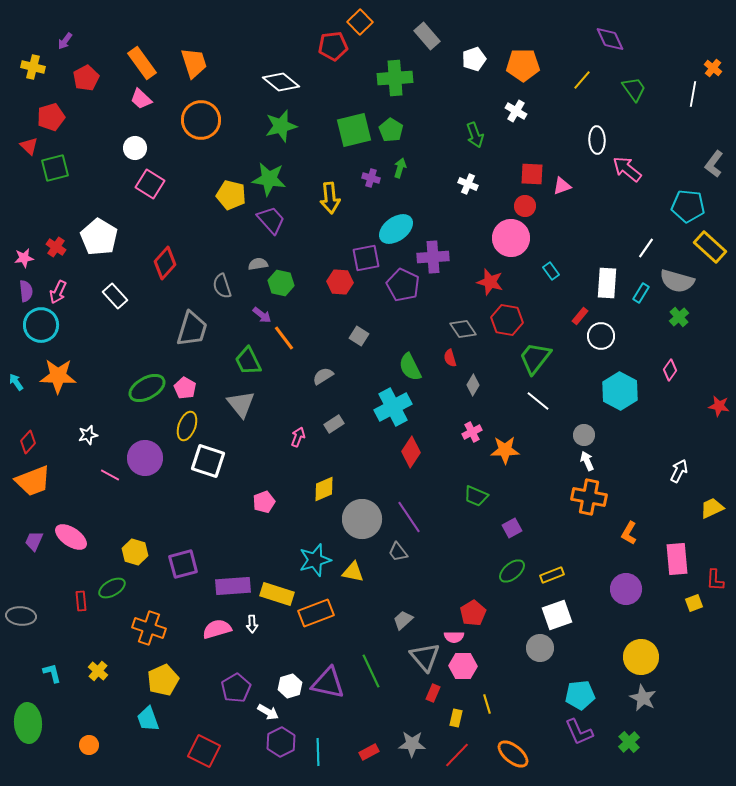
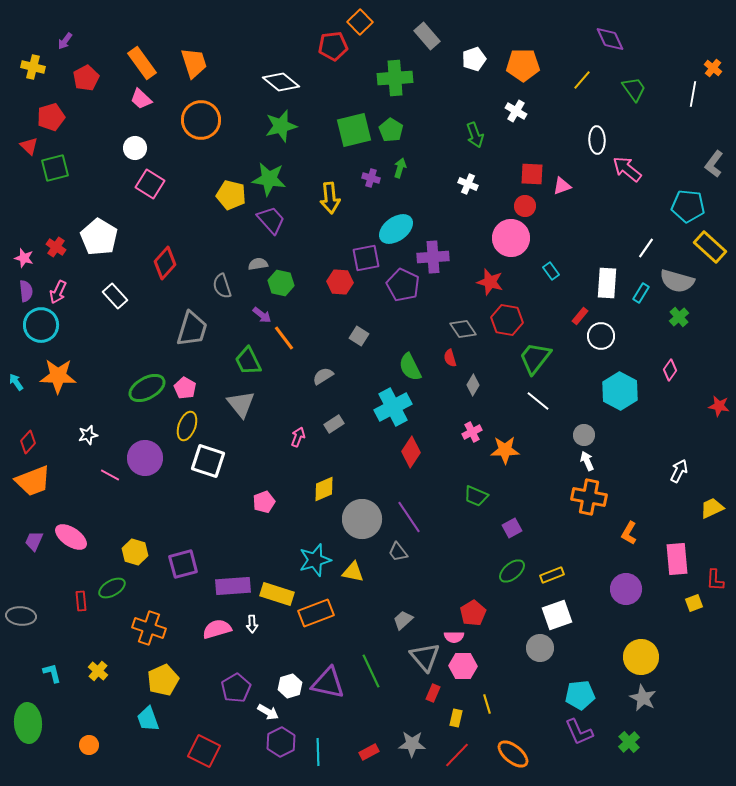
pink star at (24, 258): rotated 24 degrees clockwise
